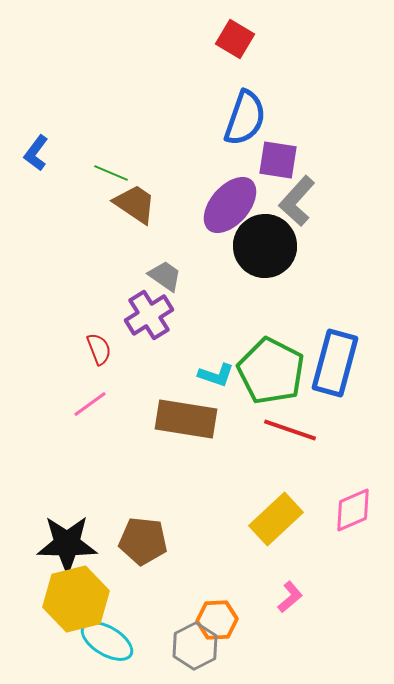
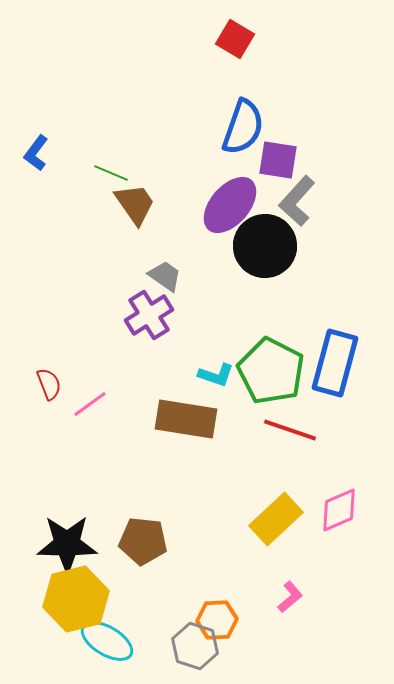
blue semicircle: moved 2 px left, 9 px down
brown trapezoid: rotated 21 degrees clockwise
red semicircle: moved 50 px left, 35 px down
pink diamond: moved 14 px left
gray hexagon: rotated 15 degrees counterclockwise
